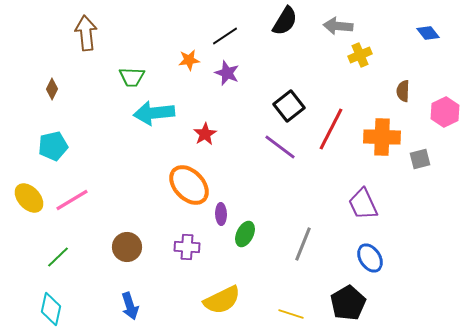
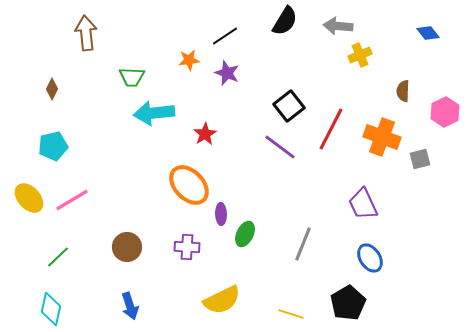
orange cross: rotated 18 degrees clockwise
